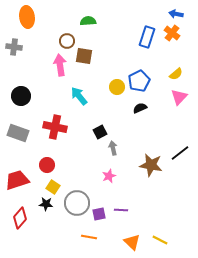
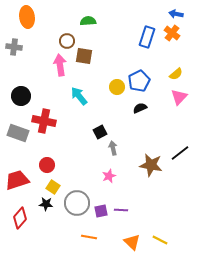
red cross: moved 11 px left, 6 px up
purple square: moved 2 px right, 3 px up
